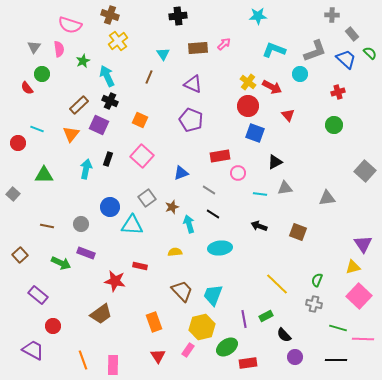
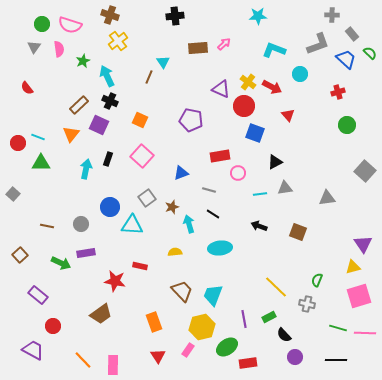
black cross at (178, 16): moved 3 px left
gray L-shape at (315, 51): moved 3 px right, 7 px up
cyan triangle at (163, 54): moved 8 px down
green circle at (42, 74): moved 50 px up
purple triangle at (193, 84): moved 28 px right, 5 px down
red circle at (248, 106): moved 4 px left
purple pentagon at (191, 120): rotated 10 degrees counterclockwise
green circle at (334, 125): moved 13 px right
cyan line at (37, 129): moved 1 px right, 8 px down
green triangle at (44, 175): moved 3 px left, 12 px up
gray line at (209, 190): rotated 16 degrees counterclockwise
cyan line at (260, 194): rotated 16 degrees counterclockwise
purple rectangle at (86, 253): rotated 30 degrees counterclockwise
yellow line at (277, 284): moved 1 px left, 3 px down
pink square at (359, 296): rotated 30 degrees clockwise
gray cross at (314, 304): moved 7 px left
green rectangle at (266, 316): moved 3 px right, 1 px down
pink line at (363, 339): moved 2 px right, 6 px up
orange line at (83, 360): rotated 24 degrees counterclockwise
